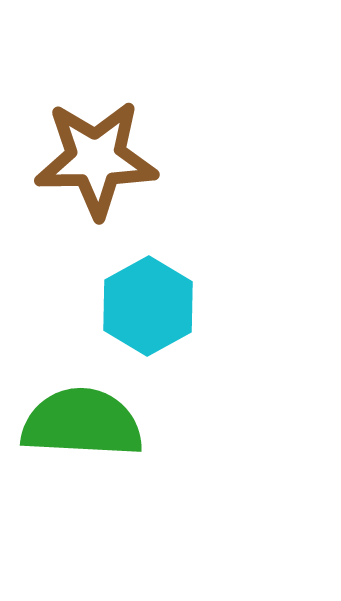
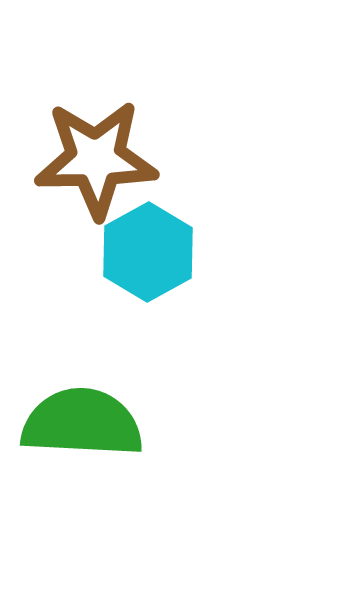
cyan hexagon: moved 54 px up
